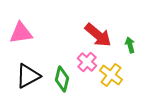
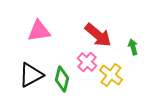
pink triangle: moved 18 px right, 2 px up
green arrow: moved 3 px right, 2 px down
black triangle: moved 3 px right, 1 px up
